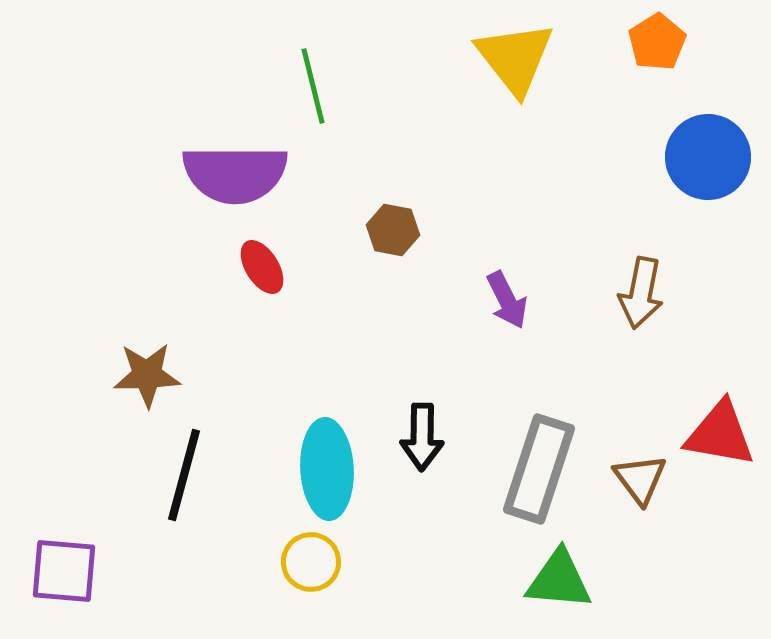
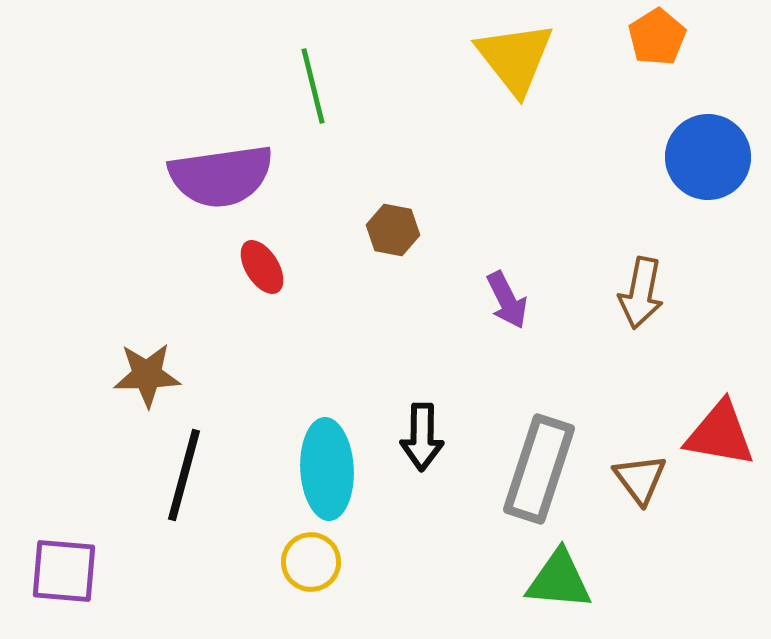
orange pentagon: moved 5 px up
purple semicircle: moved 14 px left, 2 px down; rotated 8 degrees counterclockwise
